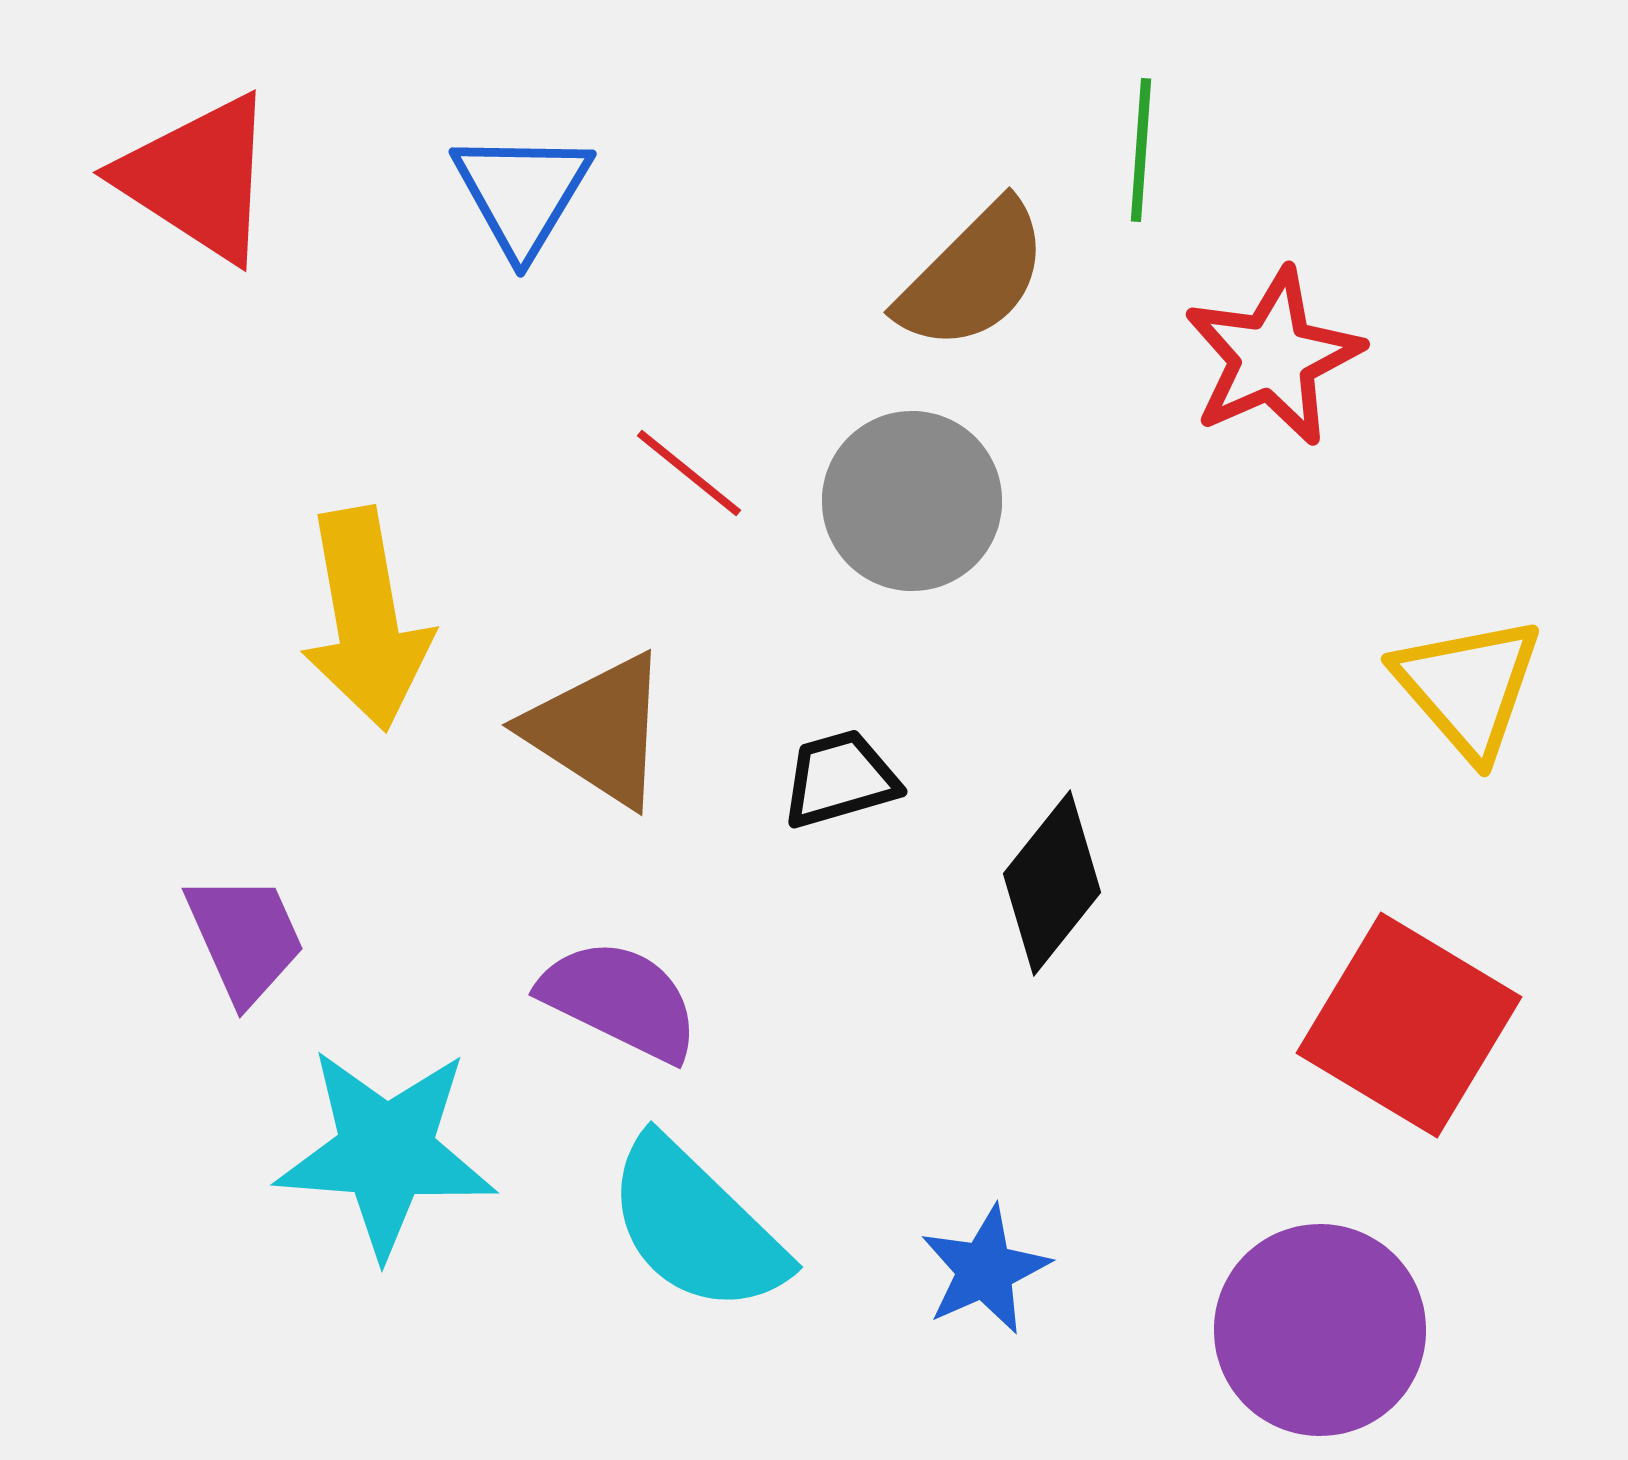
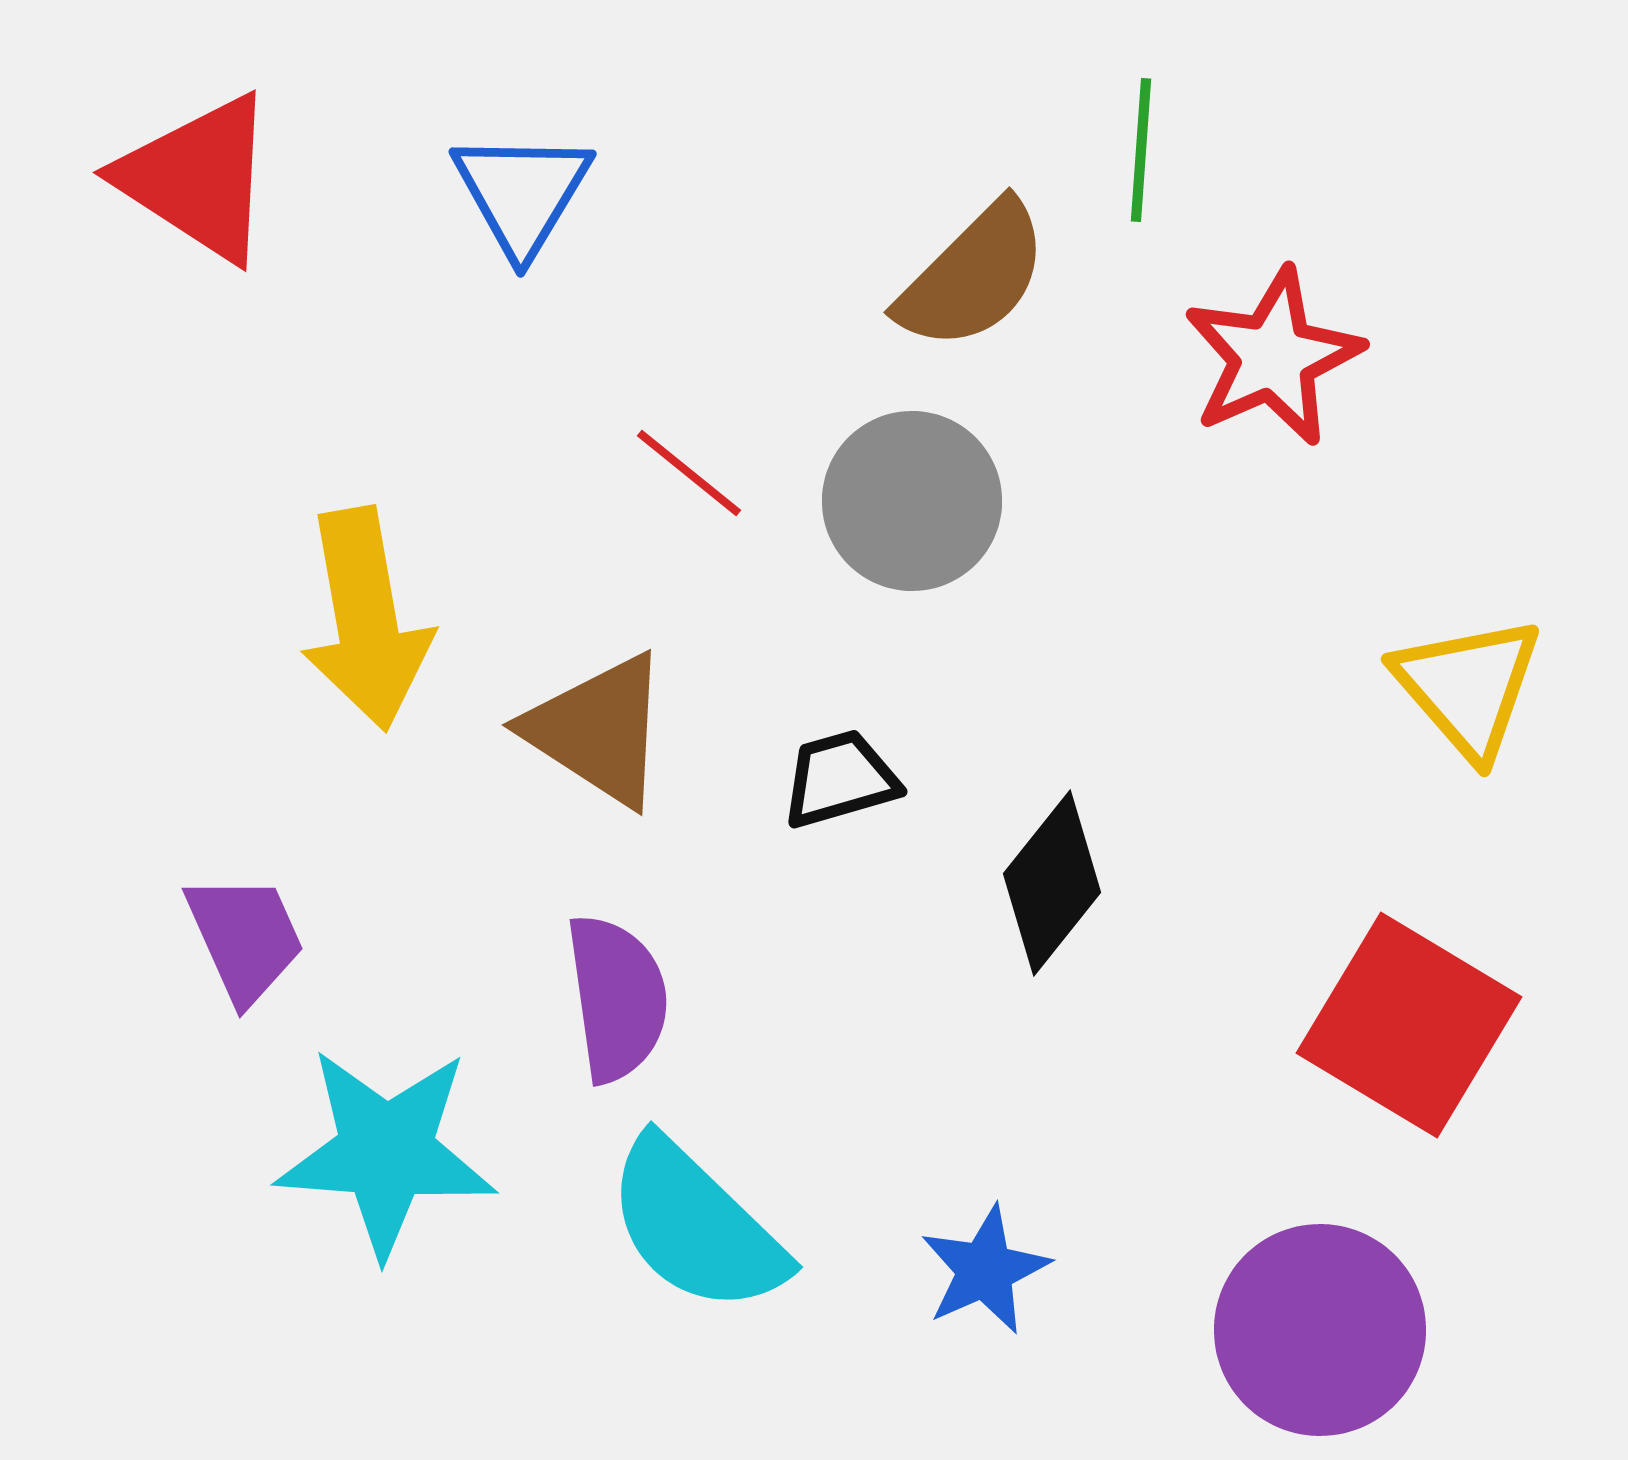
purple semicircle: moved 3 px left, 2 px up; rotated 56 degrees clockwise
